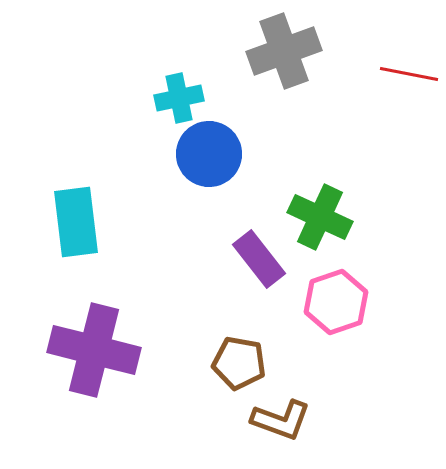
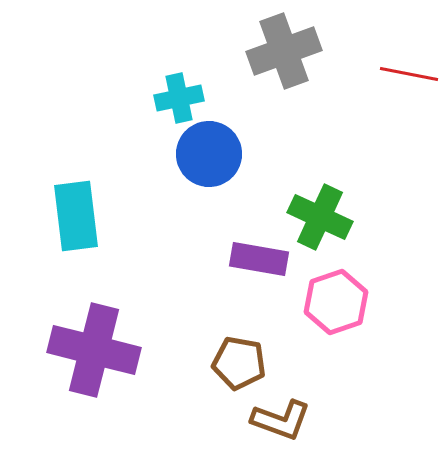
cyan rectangle: moved 6 px up
purple rectangle: rotated 42 degrees counterclockwise
